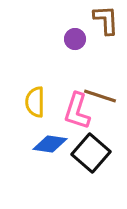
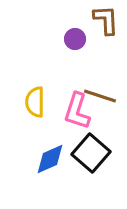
blue diamond: moved 15 px down; rotated 32 degrees counterclockwise
